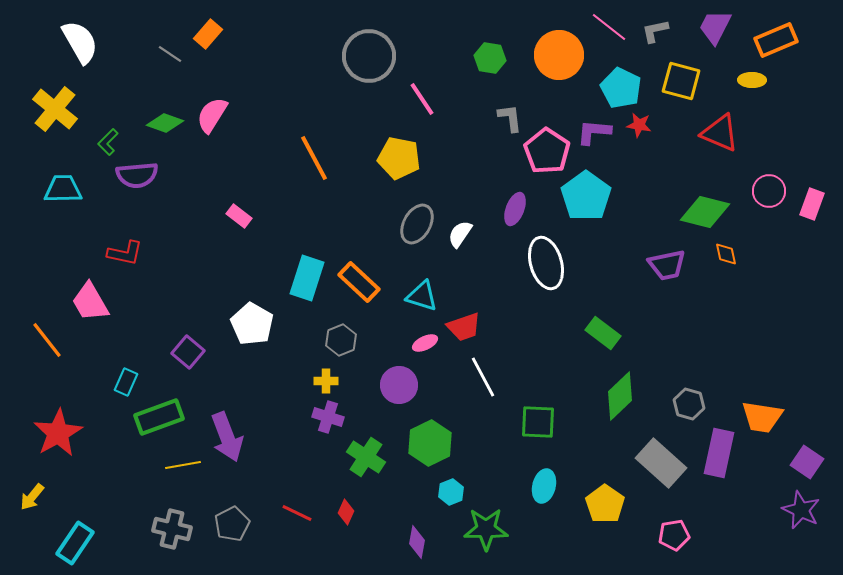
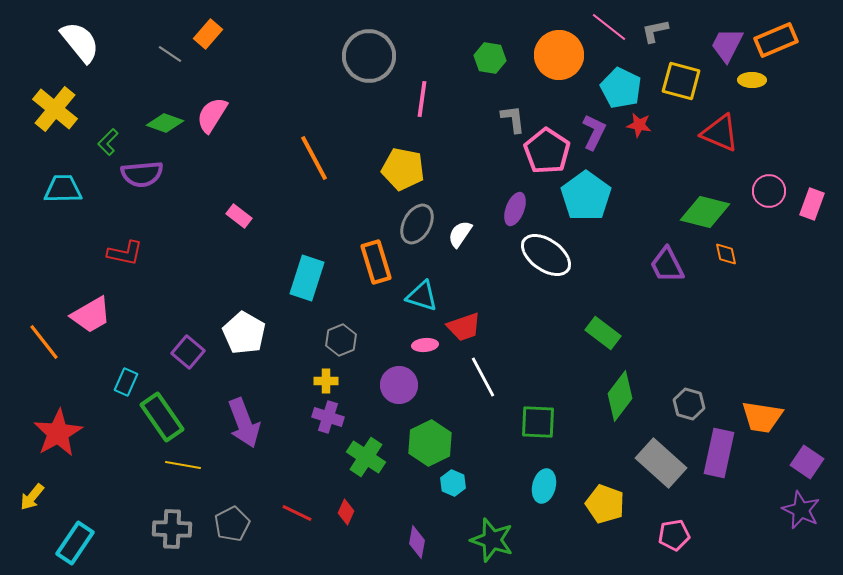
purple trapezoid at (715, 27): moved 12 px right, 18 px down
white semicircle at (80, 42): rotated 9 degrees counterclockwise
pink line at (422, 99): rotated 42 degrees clockwise
gray L-shape at (510, 118): moved 3 px right, 1 px down
purple L-shape at (594, 132): rotated 111 degrees clockwise
yellow pentagon at (399, 158): moved 4 px right, 11 px down
purple semicircle at (137, 175): moved 5 px right, 1 px up
white ellipse at (546, 263): moved 8 px up; rotated 39 degrees counterclockwise
purple trapezoid at (667, 265): rotated 75 degrees clockwise
orange rectangle at (359, 282): moved 17 px right, 20 px up; rotated 30 degrees clockwise
pink trapezoid at (90, 302): moved 1 px right, 13 px down; rotated 90 degrees counterclockwise
white pentagon at (252, 324): moved 8 px left, 9 px down
orange line at (47, 340): moved 3 px left, 2 px down
pink ellipse at (425, 343): moved 2 px down; rotated 20 degrees clockwise
green diamond at (620, 396): rotated 9 degrees counterclockwise
green rectangle at (159, 417): moved 3 px right; rotated 75 degrees clockwise
purple arrow at (227, 437): moved 17 px right, 14 px up
yellow line at (183, 465): rotated 20 degrees clockwise
cyan hexagon at (451, 492): moved 2 px right, 9 px up; rotated 15 degrees counterclockwise
yellow pentagon at (605, 504): rotated 15 degrees counterclockwise
gray cross at (172, 529): rotated 12 degrees counterclockwise
green star at (486, 529): moved 6 px right, 11 px down; rotated 18 degrees clockwise
